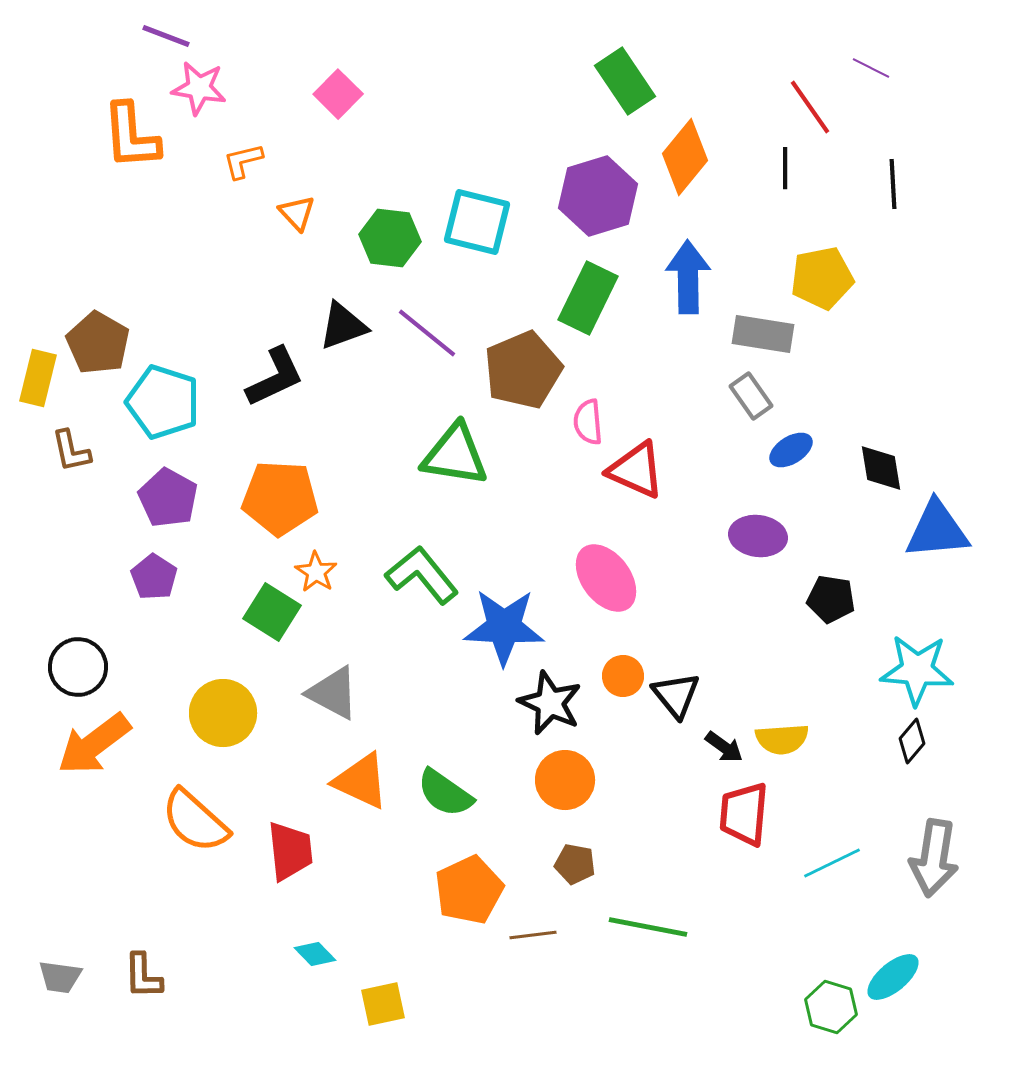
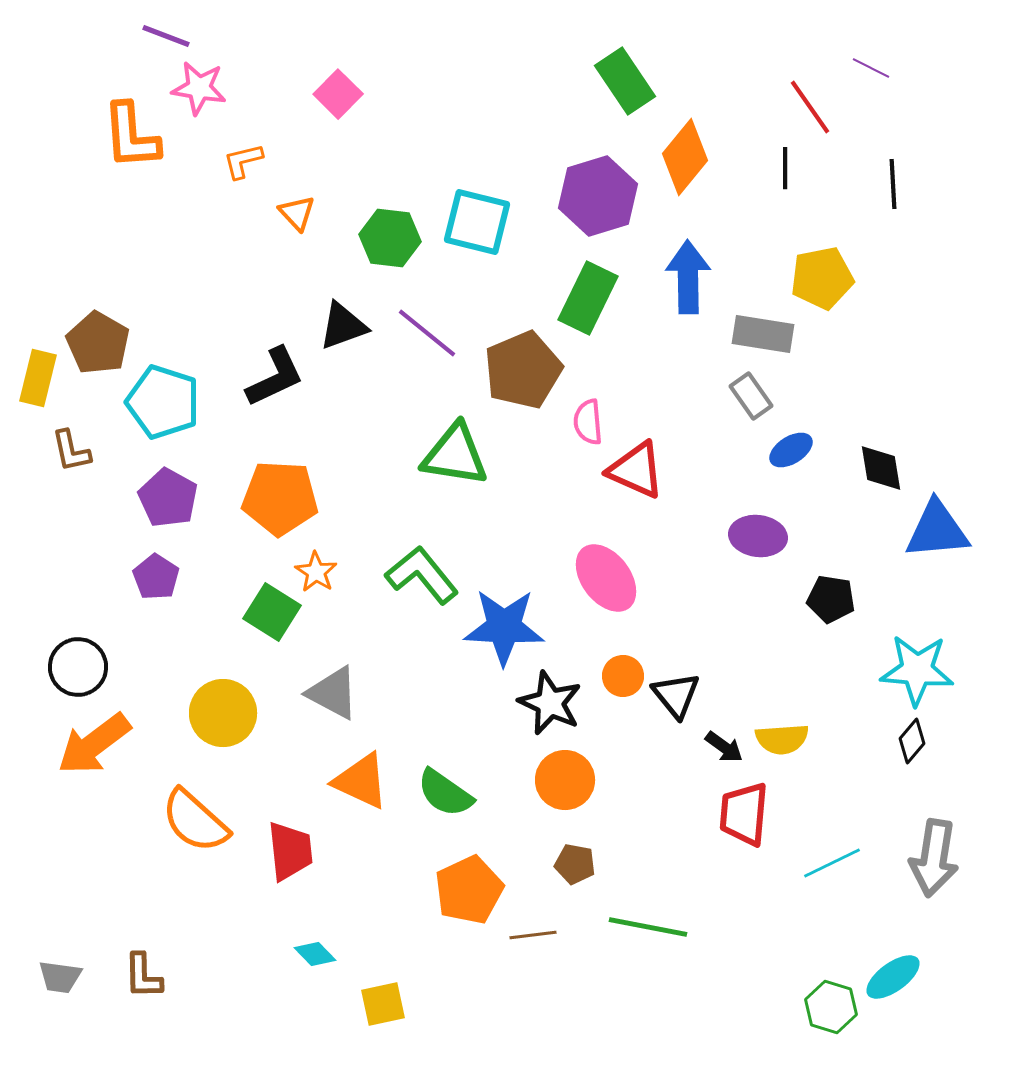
purple pentagon at (154, 577): moved 2 px right
cyan ellipse at (893, 977): rotated 4 degrees clockwise
